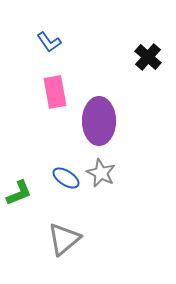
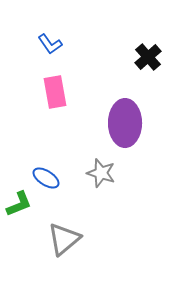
blue L-shape: moved 1 px right, 2 px down
black cross: rotated 8 degrees clockwise
purple ellipse: moved 26 px right, 2 px down
gray star: rotated 8 degrees counterclockwise
blue ellipse: moved 20 px left
green L-shape: moved 11 px down
